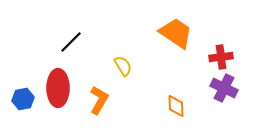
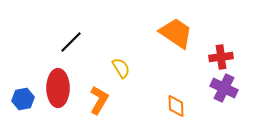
yellow semicircle: moved 2 px left, 2 px down
